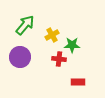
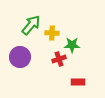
green arrow: moved 6 px right
yellow cross: moved 2 px up; rotated 32 degrees clockwise
red cross: rotated 24 degrees counterclockwise
